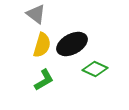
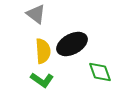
yellow semicircle: moved 1 px right, 6 px down; rotated 20 degrees counterclockwise
green diamond: moved 5 px right, 3 px down; rotated 45 degrees clockwise
green L-shape: moved 2 px left; rotated 65 degrees clockwise
